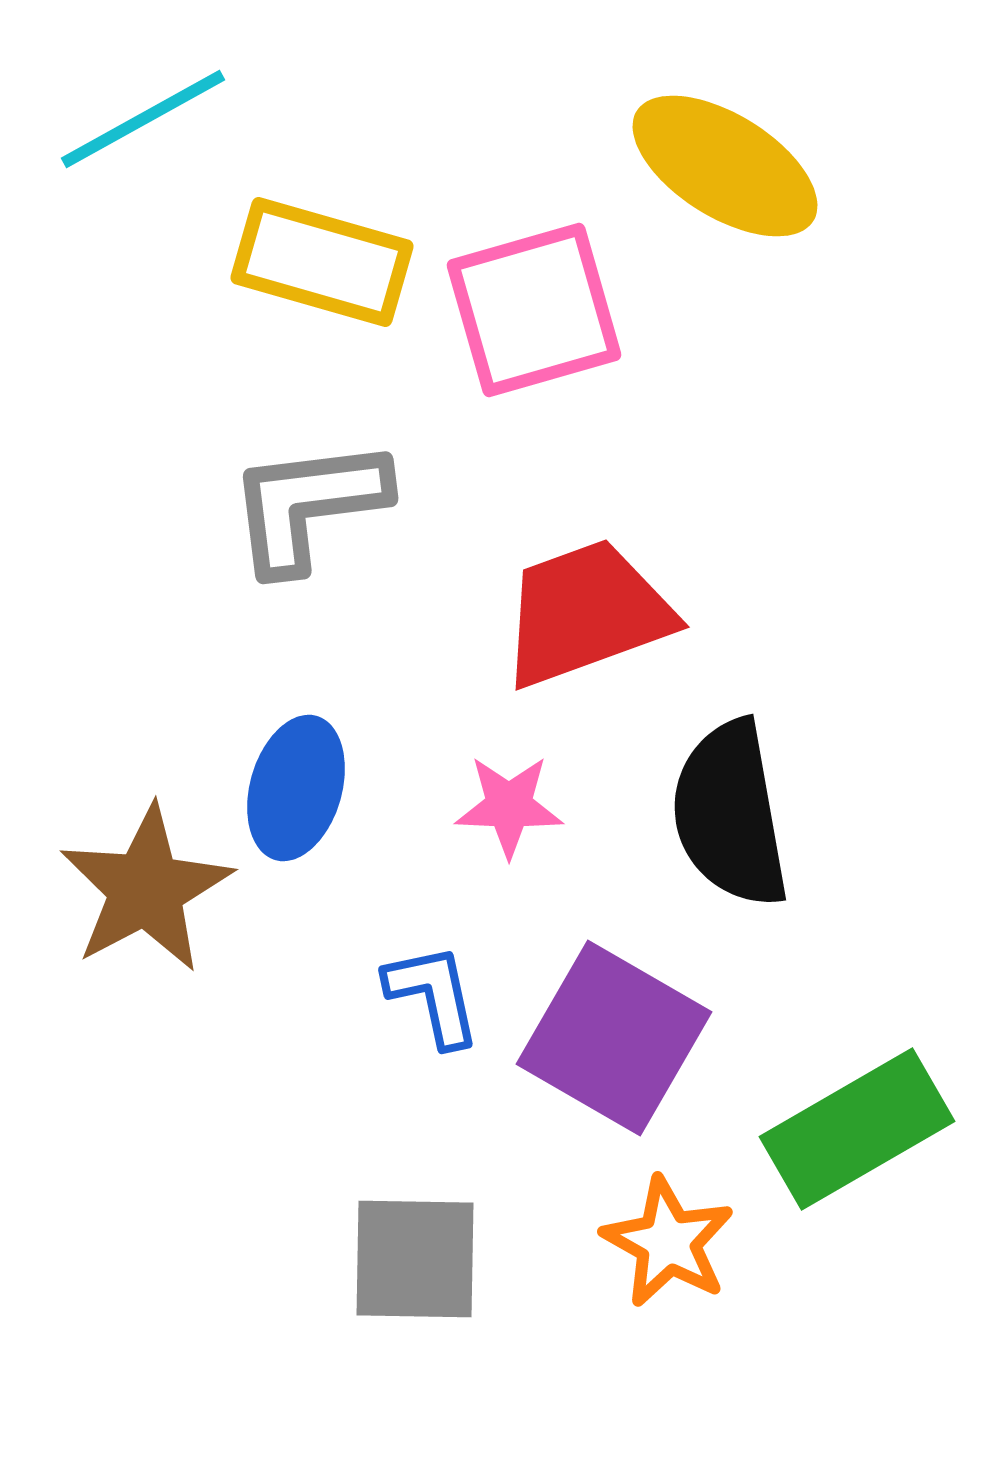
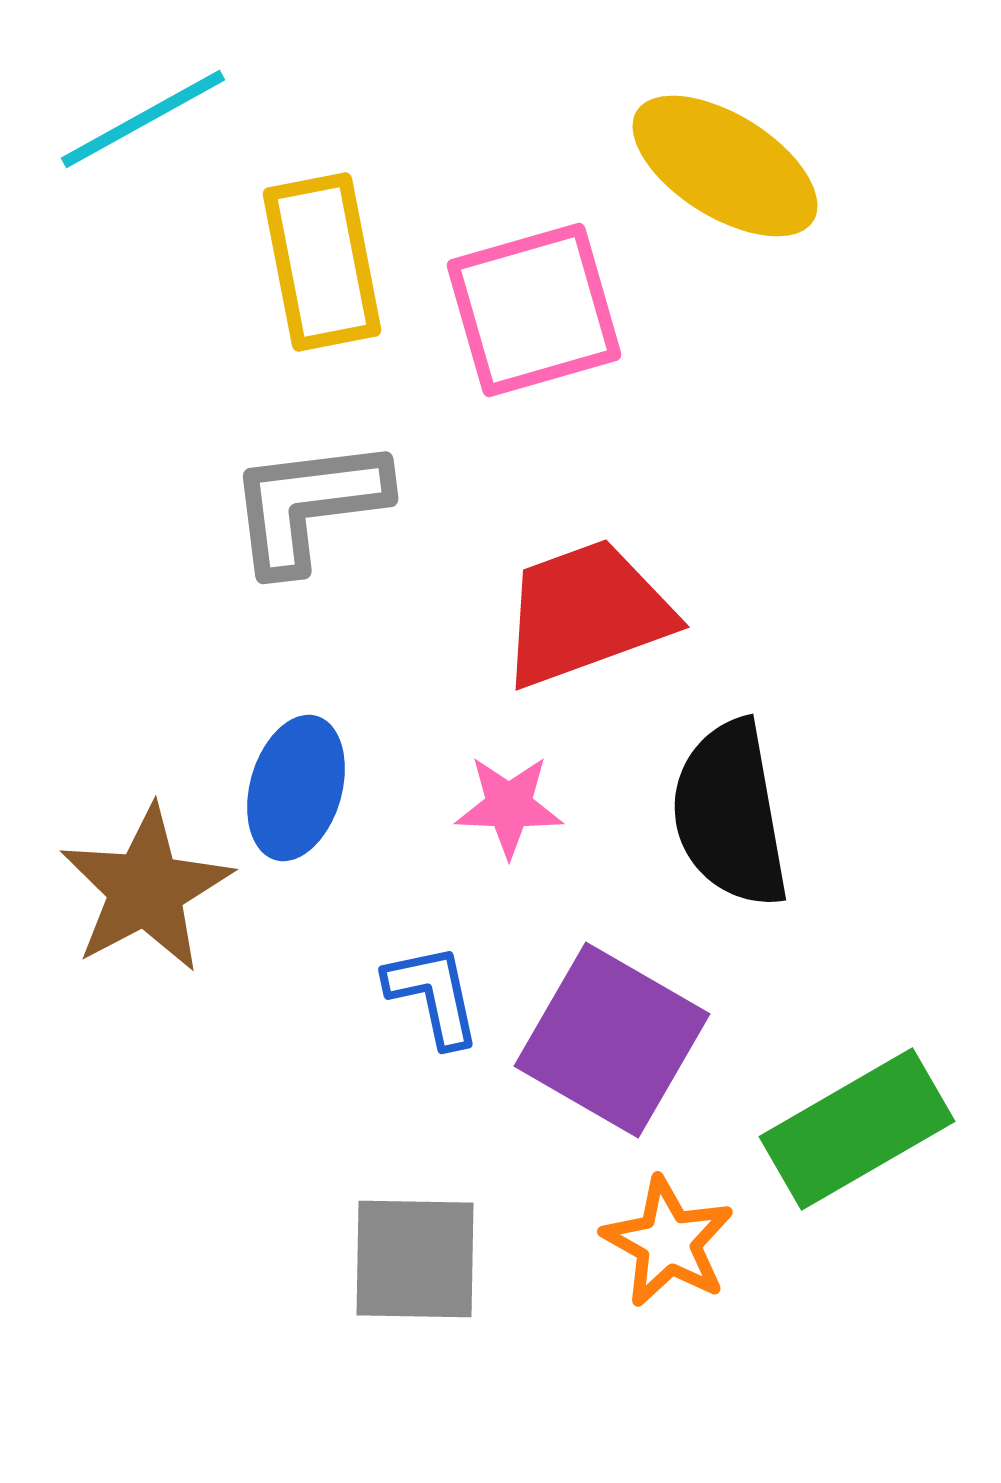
yellow rectangle: rotated 63 degrees clockwise
purple square: moved 2 px left, 2 px down
